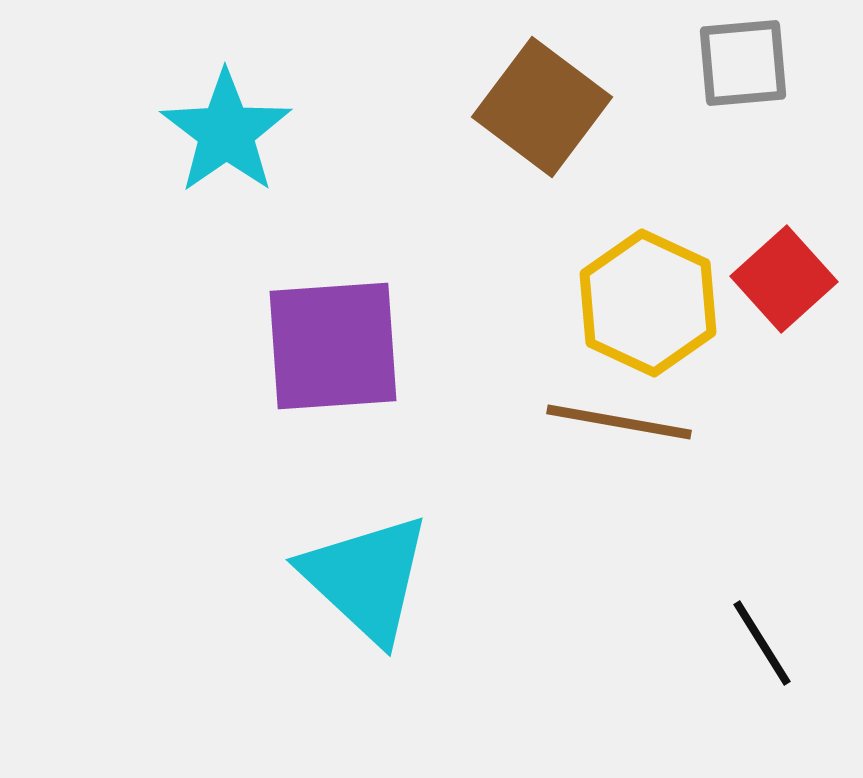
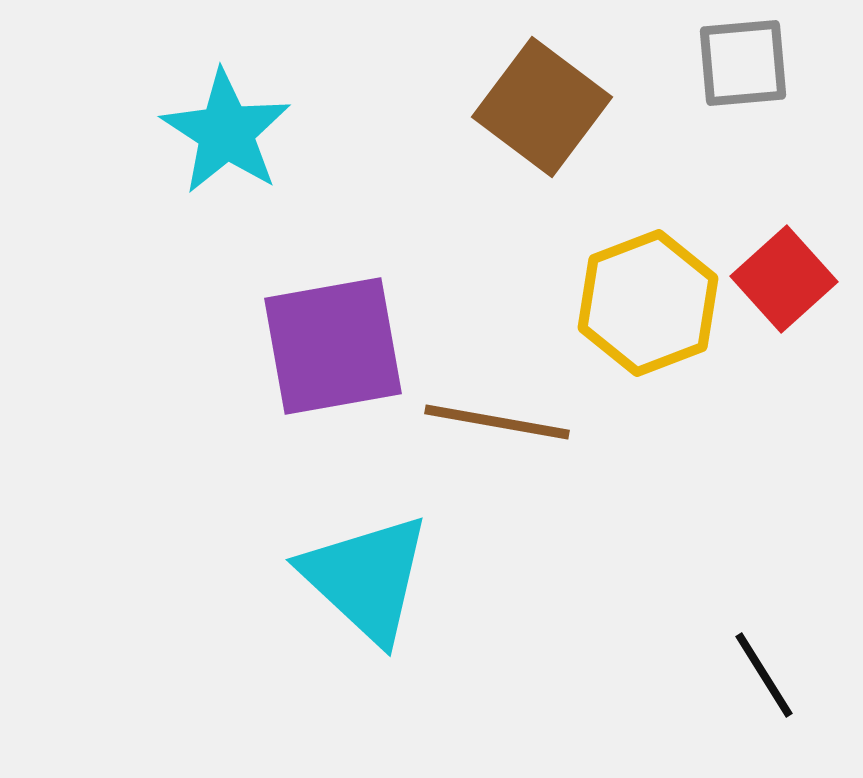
cyan star: rotated 4 degrees counterclockwise
yellow hexagon: rotated 14 degrees clockwise
purple square: rotated 6 degrees counterclockwise
brown line: moved 122 px left
black line: moved 2 px right, 32 px down
